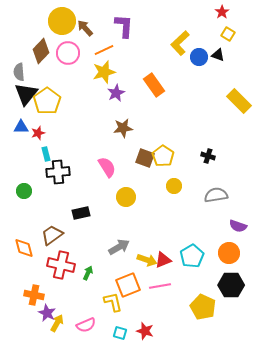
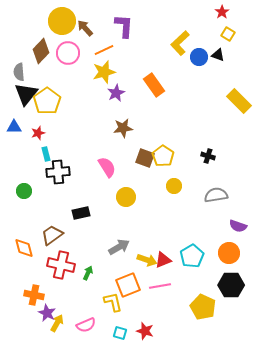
blue triangle at (21, 127): moved 7 px left
